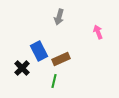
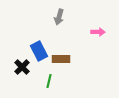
pink arrow: rotated 112 degrees clockwise
brown rectangle: rotated 24 degrees clockwise
black cross: moved 1 px up
green line: moved 5 px left
